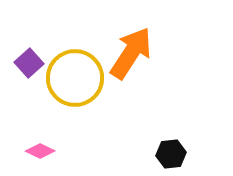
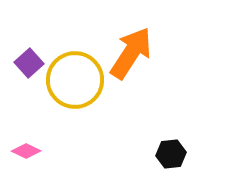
yellow circle: moved 2 px down
pink diamond: moved 14 px left
